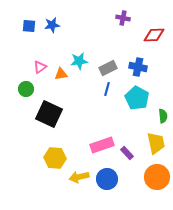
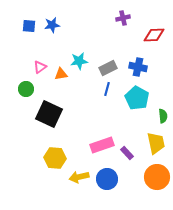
purple cross: rotated 24 degrees counterclockwise
